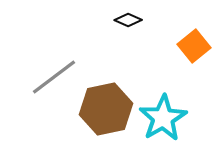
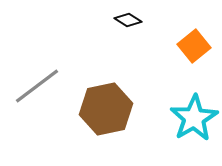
black diamond: rotated 8 degrees clockwise
gray line: moved 17 px left, 9 px down
cyan star: moved 31 px right
